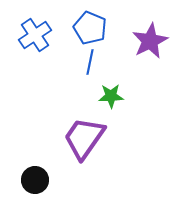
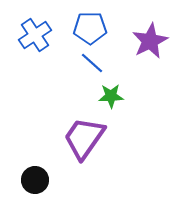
blue pentagon: rotated 24 degrees counterclockwise
blue line: moved 2 px right, 1 px down; rotated 60 degrees counterclockwise
